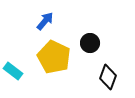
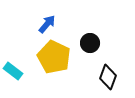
blue arrow: moved 2 px right, 3 px down
